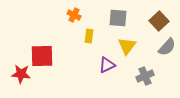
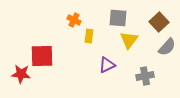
orange cross: moved 5 px down
brown square: moved 1 px down
yellow triangle: moved 2 px right, 6 px up
gray cross: rotated 12 degrees clockwise
